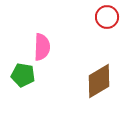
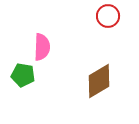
red circle: moved 1 px right, 1 px up
